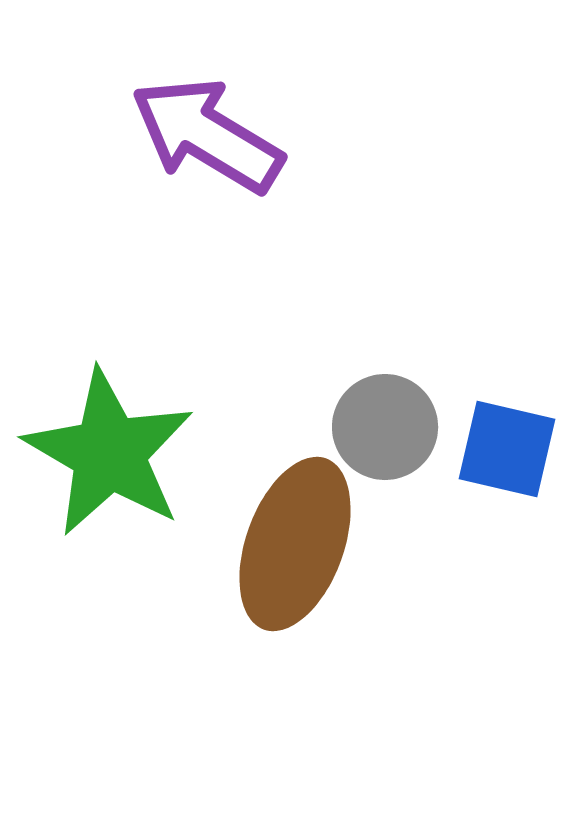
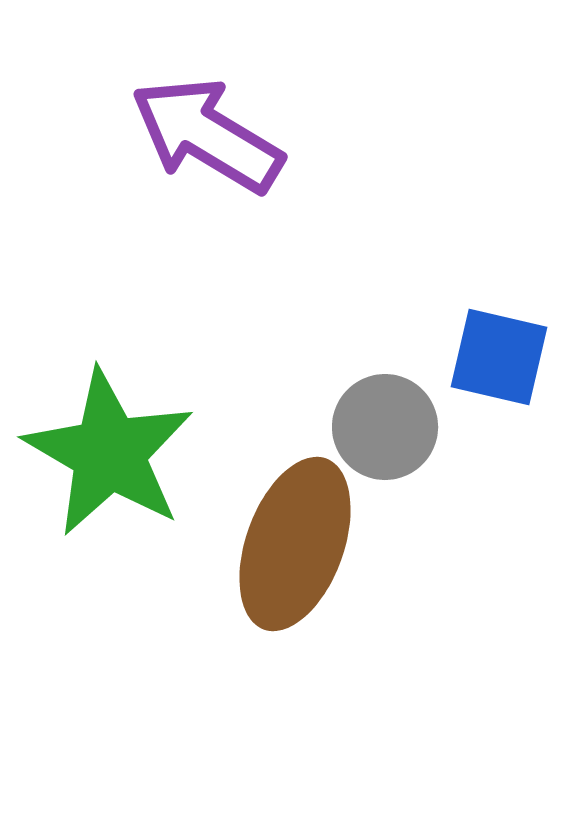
blue square: moved 8 px left, 92 px up
